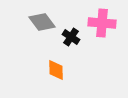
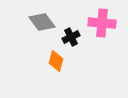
black cross: rotated 30 degrees clockwise
orange diamond: moved 9 px up; rotated 15 degrees clockwise
